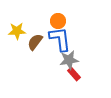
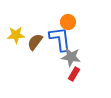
orange circle: moved 10 px right, 1 px down
yellow star: moved 1 px left, 4 px down
gray star: moved 2 px right, 3 px up; rotated 18 degrees clockwise
red rectangle: rotated 72 degrees clockwise
